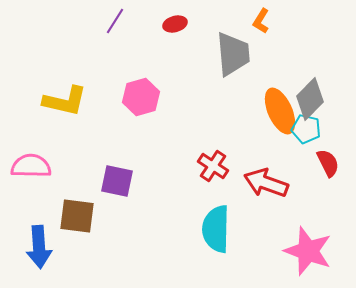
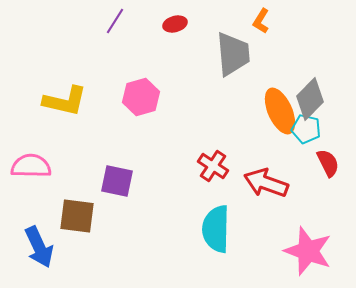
blue arrow: rotated 21 degrees counterclockwise
